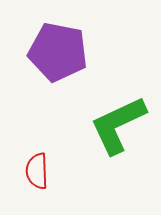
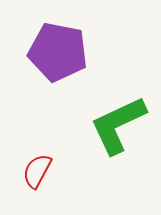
red semicircle: rotated 30 degrees clockwise
